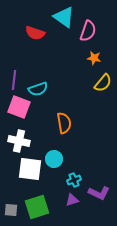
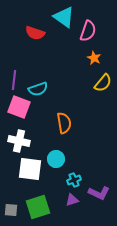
orange star: rotated 16 degrees clockwise
cyan circle: moved 2 px right
green square: moved 1 px right
